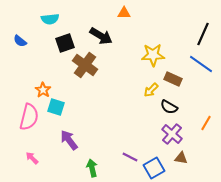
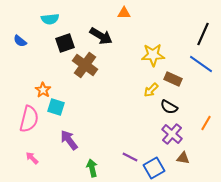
pink semicircle: moved 2 px down
brown triangle: moved 2 px right
